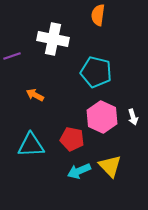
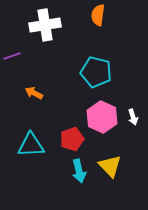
white cross: moved 8 px left, 14 px up; rotated 20 degrees counterclockwise
orange arrow: moved 1 px left, 2 px up
red pentagon: rotated 30 degrees counterclockwise
cyan arrow: rotated 80 degrees counterclockwise
